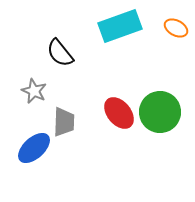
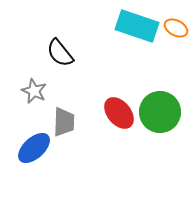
cyan rectangle: moved 17 px right; rotated 39 degrees clockwise
